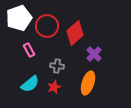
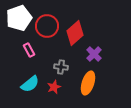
gray cross: moved 4 px right, 1 px down
